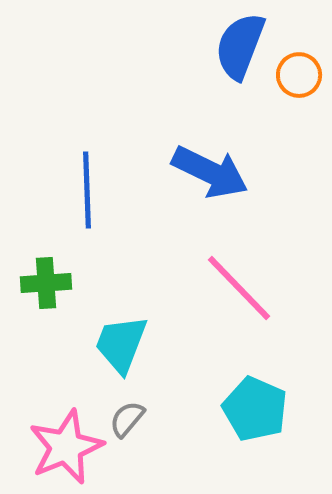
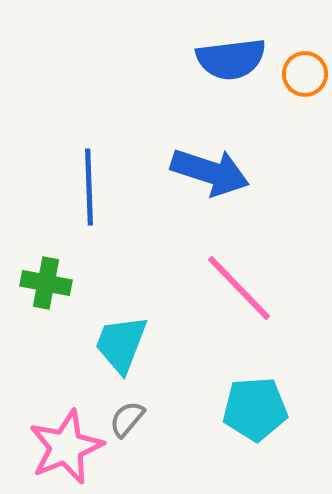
blue semicircle: moved 9 px left, 13 px down; rotated 118 degrees counterclockwise
orange circle: moved 6 px right, 1 px up
blue arrow: rotated 8 degrees counterclockwise
blue line: moved 2 px right, 3 px up
green cross: rotated 15 degrees clockwise
cyan pentagon: rotated 28 degrees counterclockwise
